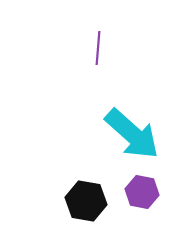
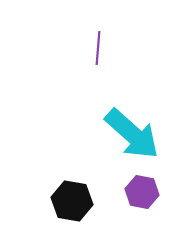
black hexagon: moved 14 px left
